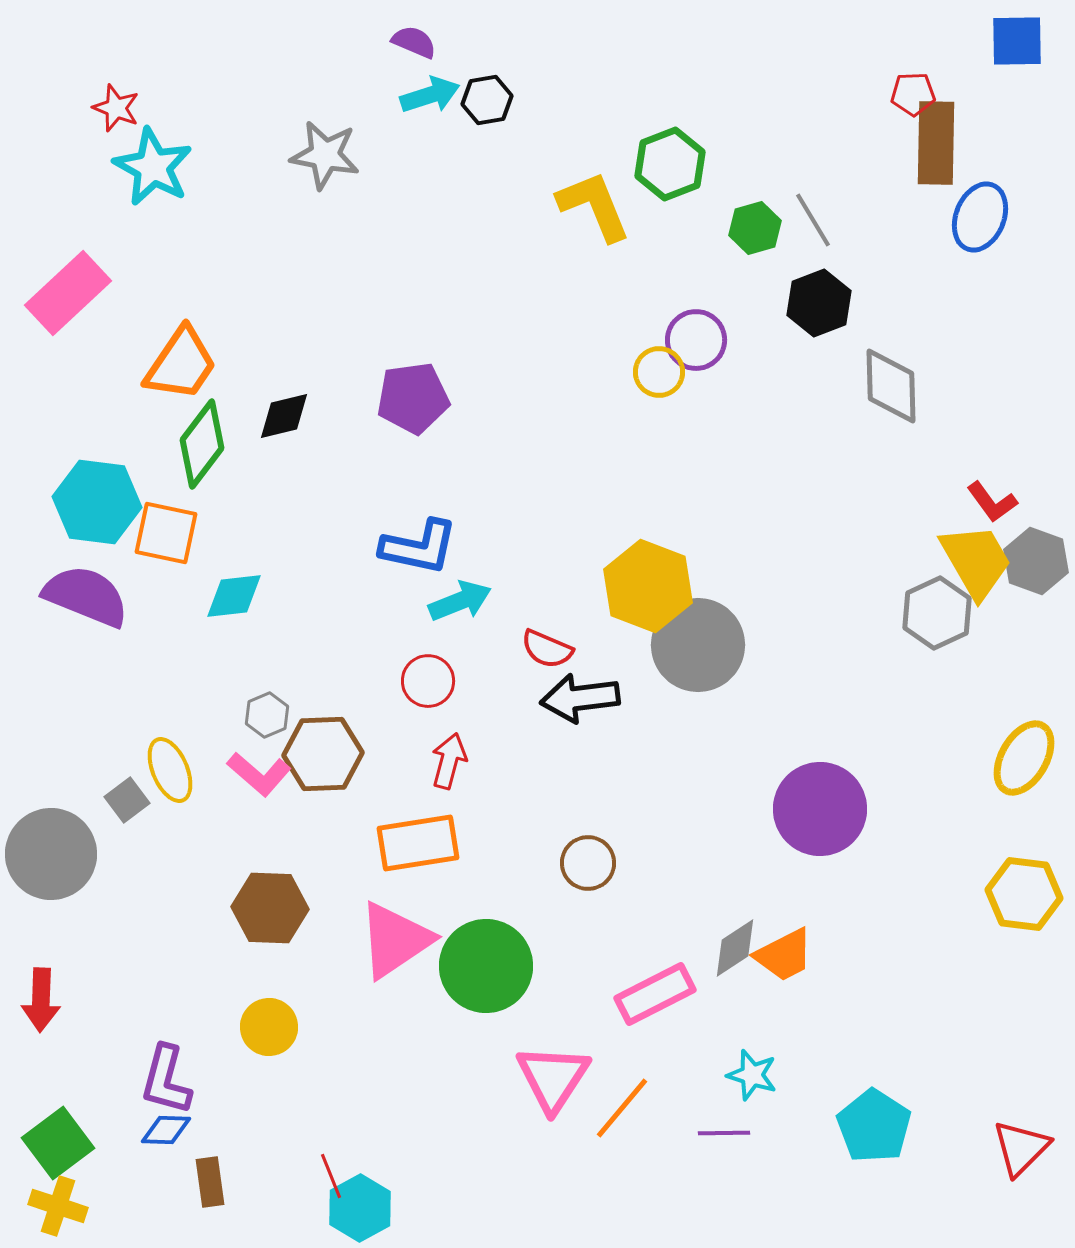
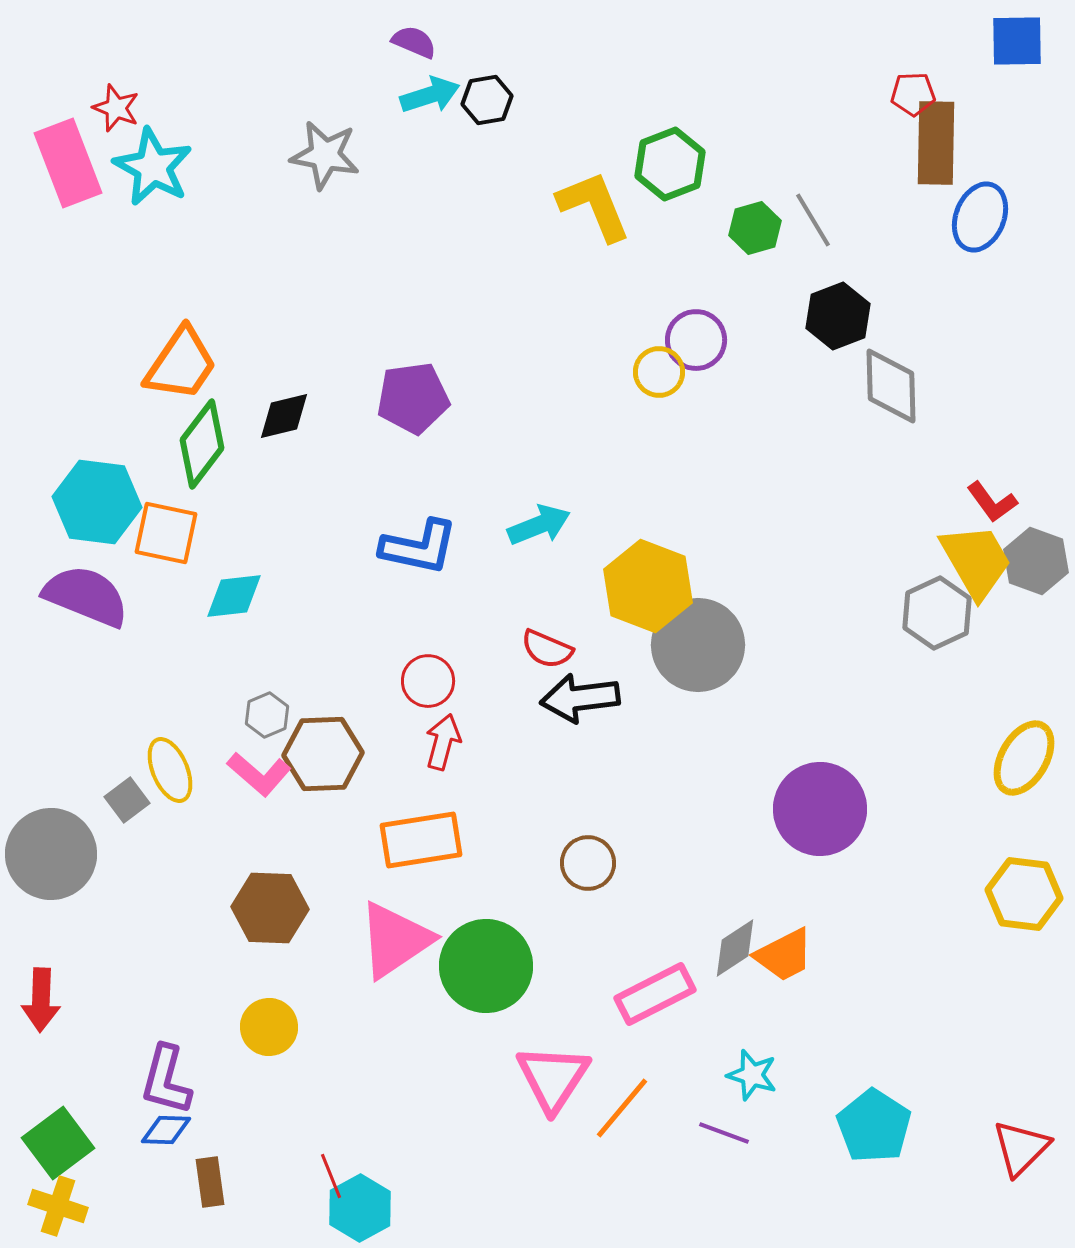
pink rectangle at (68, 293): moved 130 px up; rotated 68 degrees counterclockwise
black hexagon at (819, 303): moved 19 px right, 13 px down
cyan arrow at (460, 601): moved 79 px right, 76 px up
red arrow at (449, 761): moved 6 px left, 19 px up
orange rectangle at (418, 843): moved 3 px right, 3 px up
purple line at (724, 1133): rotated 21 degrees clockwise
